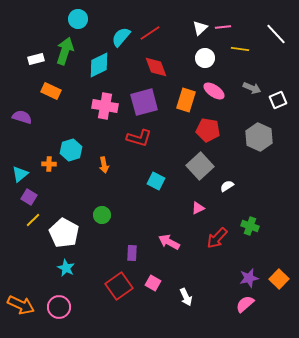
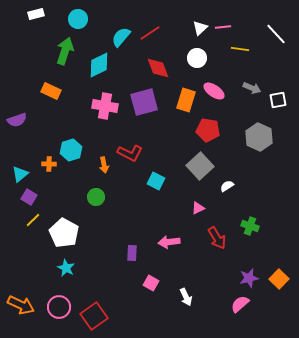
white circle at (205, 58): moved 8 px left
white rectangle at (36, 59): moved 45 px up
red diamond at (156, 67): moved 2 px right, 1 px down
white square at (278, 100): rotated 12 degrees clockwise
purple semicircle at (22, 117): moved 5 px left, 3 px down; rotated 144 degrees clockwise
red L-shape at (139, 138): moved 9 px left, 15 px down; rotated 10 degrees clockwise
green circle at (102, 215): moved 6 px left, 18 px up
red arrow at (217, 238): rotated 75 degrees counterclockwise
pink arrow at (169, 242): rotated 35 degrees counterclockwise
pink square at (153, 283): moved 2 px left
red square at (119, 286): moved 25 px left, 30 px down
pink semicircle at (245, 304): moved 5 px left
